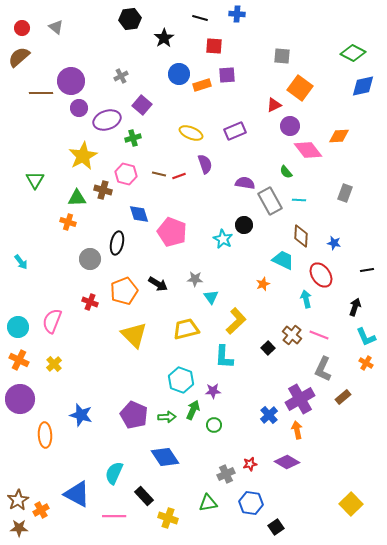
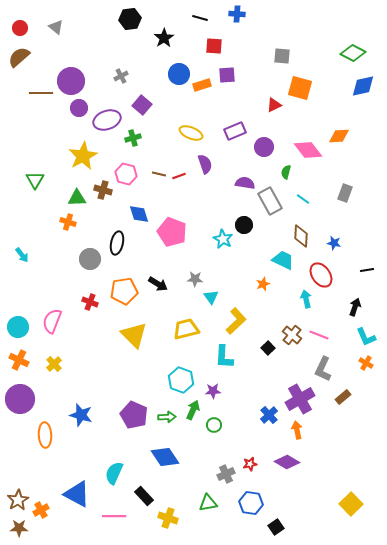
red circle at (22, 28): moved 2 px left
orange square at (300, 88): rotated 20 degrees counterclockwise
purple circle at (290, 126): moved 26 px left, 21 px down
green semicircle at (286, 172): rotated 56 degrees clockwise
cyan line at (299, 200): moved 4 px right, 1 px up; rotated 32 degrees clockwise
cyan arrow at (21, 262): moved 1 px right, 7 px up
orange pentagon at (124, 291): rotated 12 degrees clockwise
